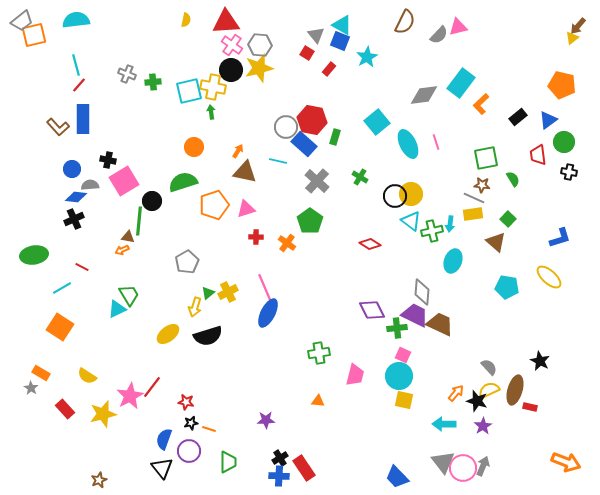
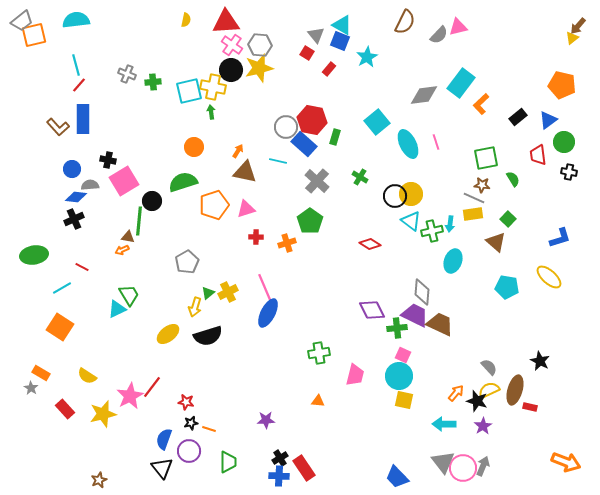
orange cross at (287, 243): rotated 36 degrees clockwise
